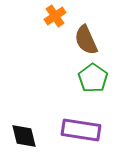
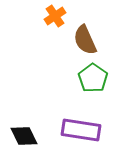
brown semicircle: moved 1 px left
black diamond: rotated 12 degrees counterclockwise
